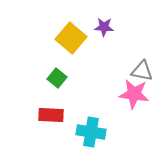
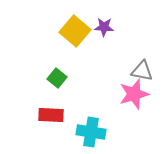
yellow square: moved 4 px right, 7 px up
pink star: rotated 24 degrees counterclockwise
